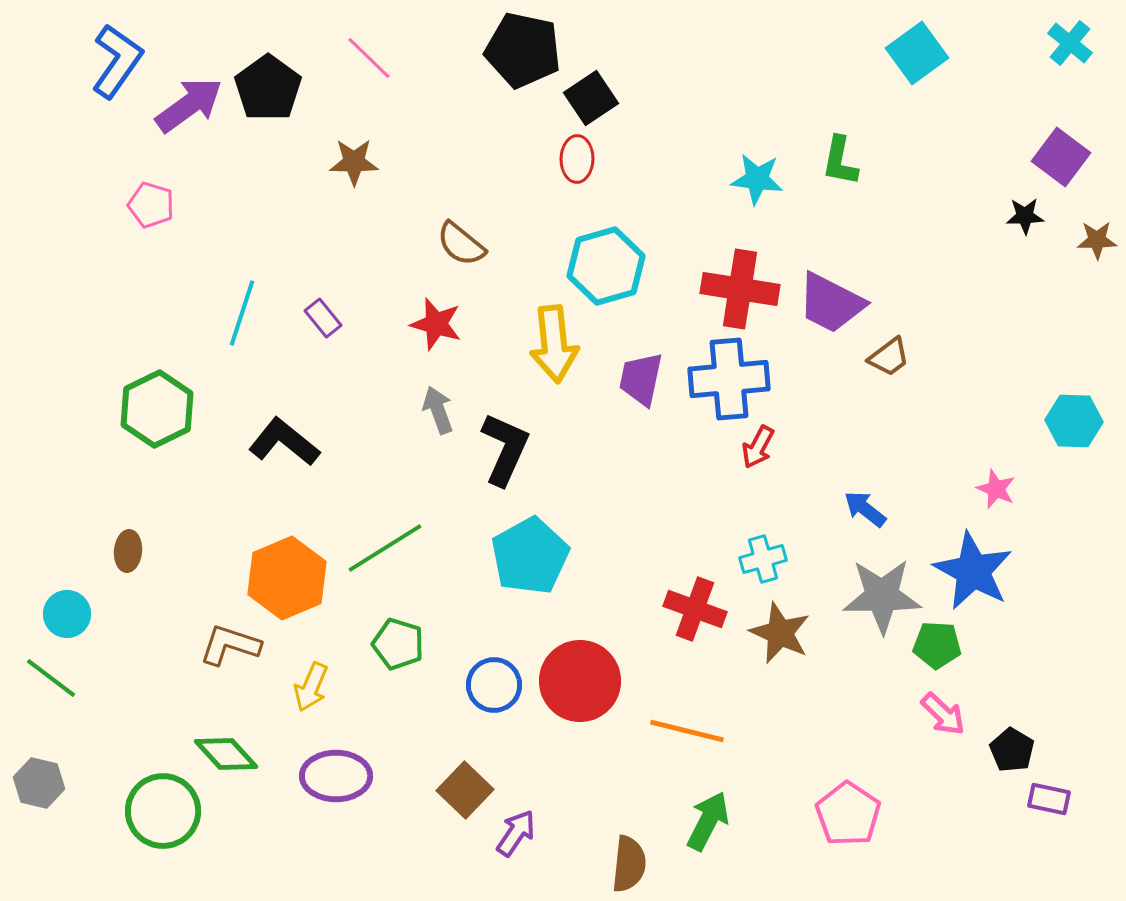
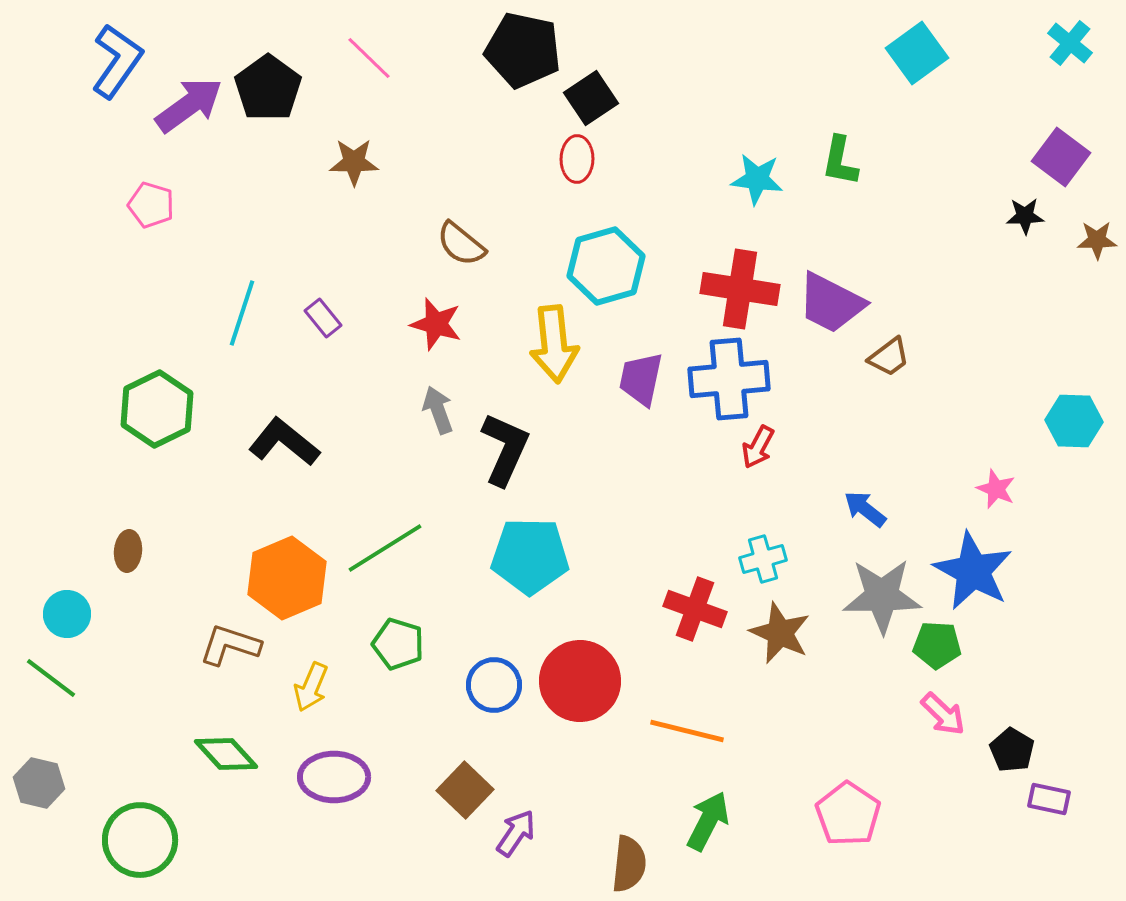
cyan pentagon at (530, 556): rotated 30 degrees clockwise
purple ellipse at (336, 776): moved 2 px left, 1 px down
green circle at (163, 811): moved 23 px left, 29 px down
